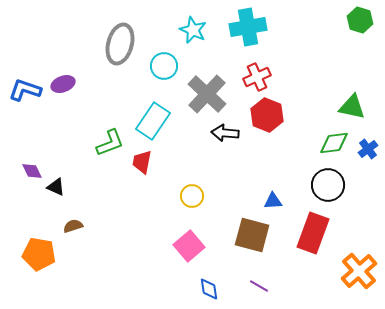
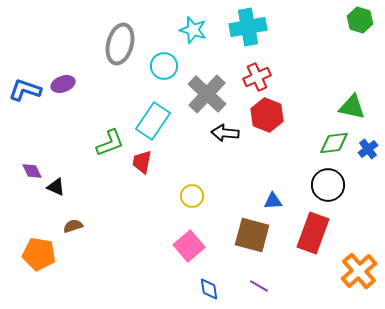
cyan star: rotated 8 degrees counterclockwise
